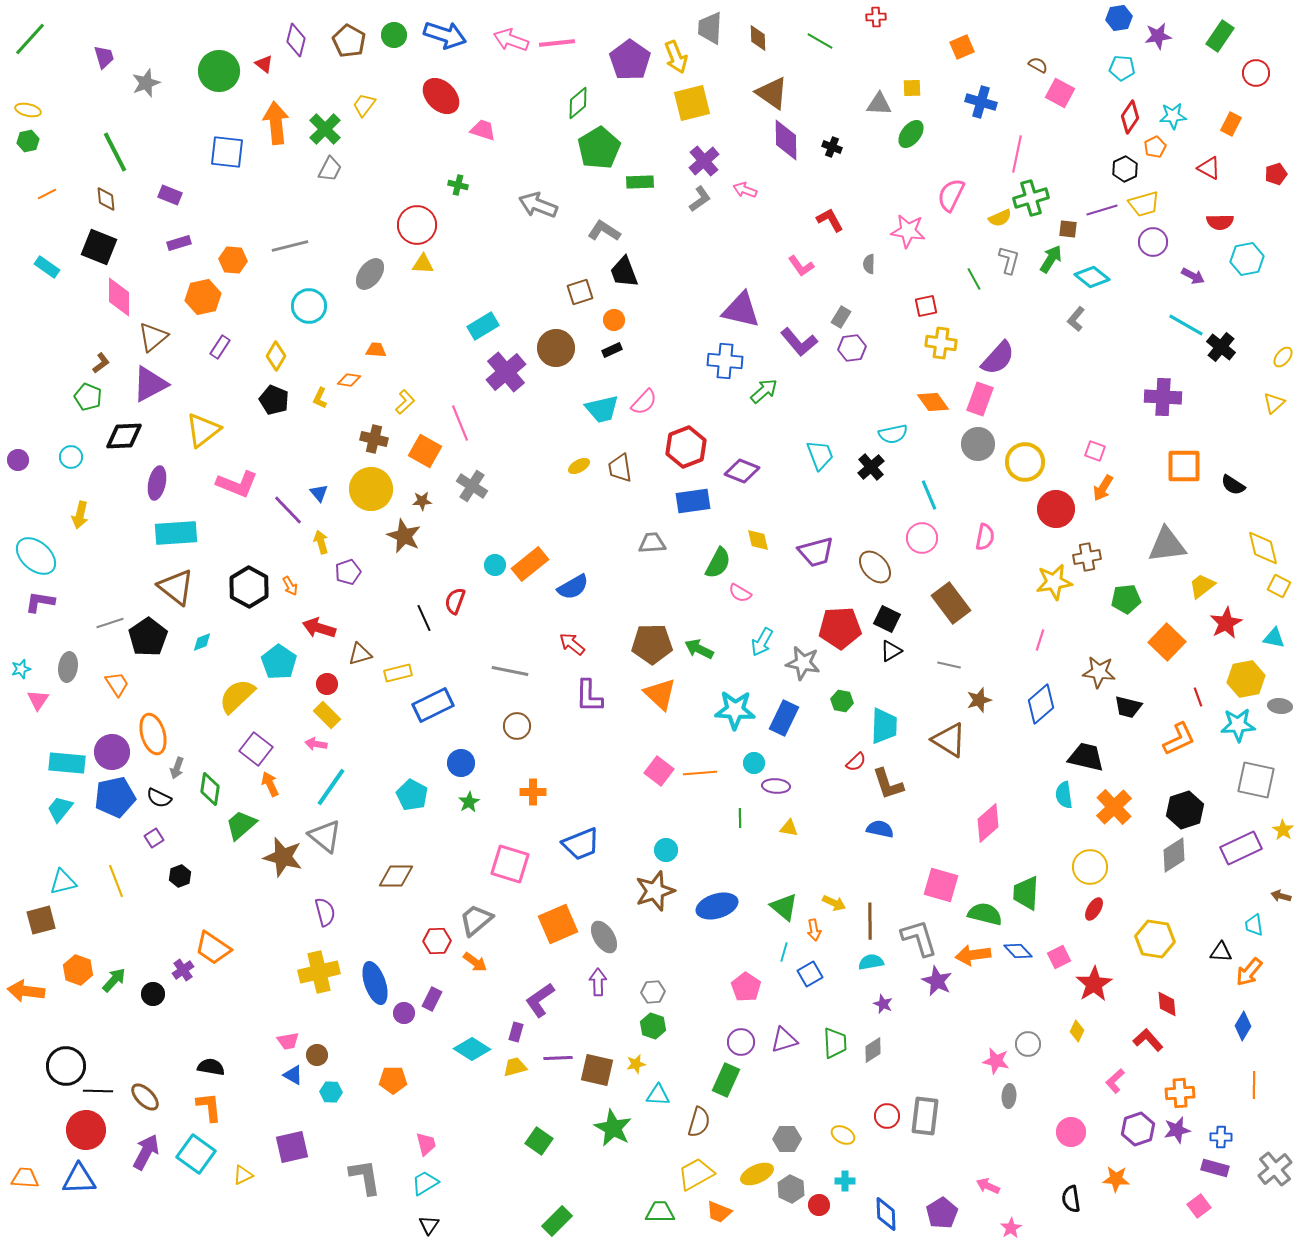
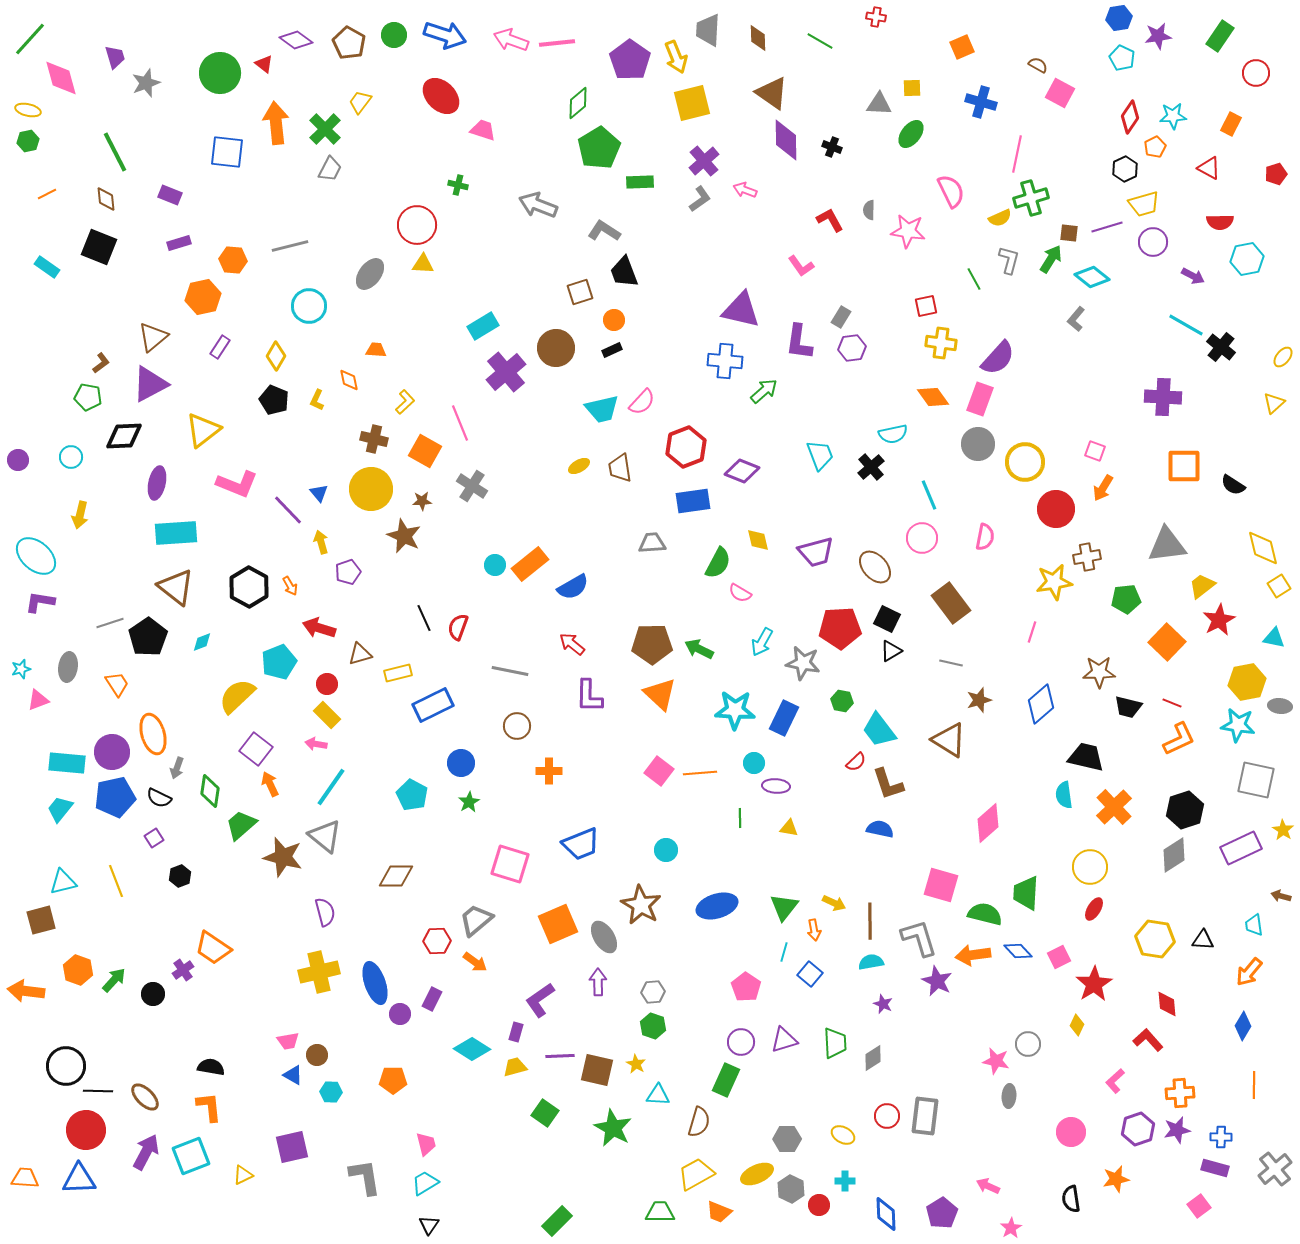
red cross at (876, 17): rotated 12 degrees clockwise
gray trapezoid at (710, 28): moved 2 px left, 2 px down
purple diamond at (296, 40): rotated 68 degrees counterclockwise
brown pentagon at (349, 41): moved 2 px down
purple trapezoid at (104, 57): moved 11 px right
cyan pentagon at (1122, 68): moved 10 px up; rotated 20 degrees clockwise
green circle at (219, 71): moved 1 px right, 2 px down
yellow trapezoid at (364, 105): moved 4 px left, 3 px up
pink semicircle at (951, 195): moved 4 px up; rotated 128 degrees clockwise
purple line at (1102, 210): moved 5 px right, 17 px down
brown square at (1068, 229): moved 1 px right, 4 px down
gray semicircle at (869, 264): moved 54 px up
pink diamond at (119, 297): moved 58 px left, 219 px up; rotated 15 degrees counterclockwise
purple L-shape at (799, 342): rotated 48 degrees clockwise
orange diamond at (349, 380): rotated 70 degrees clockwise
green pentagon at (88, 397): rotated 12 degrees counterclockwise
yellow L-shape at (320, 398): moved 3 px left, 2 px down
pink semicircle at (644, 402): moved 2 px left
orange diamond at (933, 402): moved 5 px up
yellow square at (1279, 586): rotated 30 degrees clockwise
red semicircle at (455, 601): moved 3 px right, 26 px down
red star at (1226, 623): moved 7 px left, 3 px up
pink line at (1040, 640): moved 8 px left, 8 px up
cyan pentagon at (279, 662): rotated 16 degrees clockwise
gray line at (949, 665): moved 2 px right, 2 px up
brown star at (1099, 672): rotated 8 degrees counterclockwise
yellow hexagon at (1246, 679): moved 1 px right, 3 px down
red line at (1198, 697): moved 26 px left, 6 px down; rotated 48 degrees counterclockwise
pink triangle at (38, 700): rotated 35 degrees clockwise
cyan star at (1238, 725): rotated 12 degrees clockwise
cyan trapezoid at (884, 726): moved 5 px left, 4 px down; rotated 141 degrees clockwise
green diamond at (210, 789): moved 2 px down
orange cross at (533, 792): moved 16 px right, 21 px up
brown star at (655, 891): moved 14 px left, 14 px down; rotated 24 degrees counterclockwise
green triangle at (784, 907): rotated 28 degrees clockwise
black triangle at (1221, 952): moved 18 px left, 12 px up
blue square at (810, 974): rotated 20 degrees counterclockwise
purple circle at (404, 1013): moved 4 px left, 1 px down
yellow diamond at (1077, 1031): moved 6 px up
gray diamond at (873, 1050): moved 8 px down
purple line at (558, 1058): moved 2 px right, 2 px up
yellow star at (636, 1064): rotated 30 degrees counterclockwise
green square at (539, 1141): moved 6 px right, 28 px up
cyan square at (196, 1154): moved 5 px left, 2 px down; rotated 33 degrees clockwise
orange star at (1116, 1179): rotated 16 degrees counterclockwise
